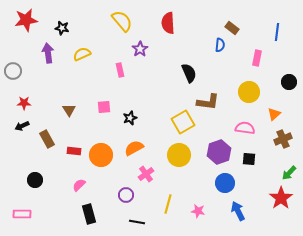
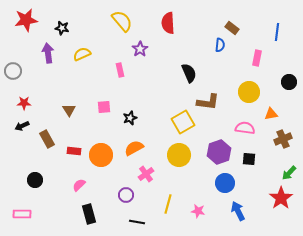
orange triangle at (274, 114): moved 3 px left; rotated 32 degrees clockwise
